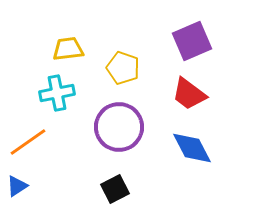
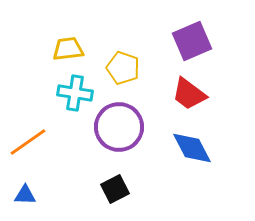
cyan cross: moved 18 px right; rotated 20 degrees clockwise
blue triangle: moved 8 px right, 9 px down; rotated 35 degrees clockwise
